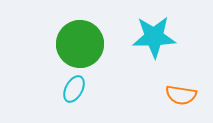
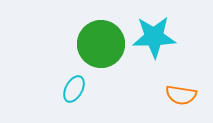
green circle: moved 21 px right
